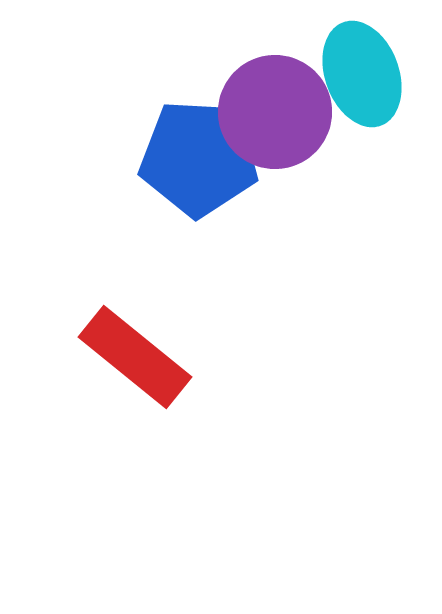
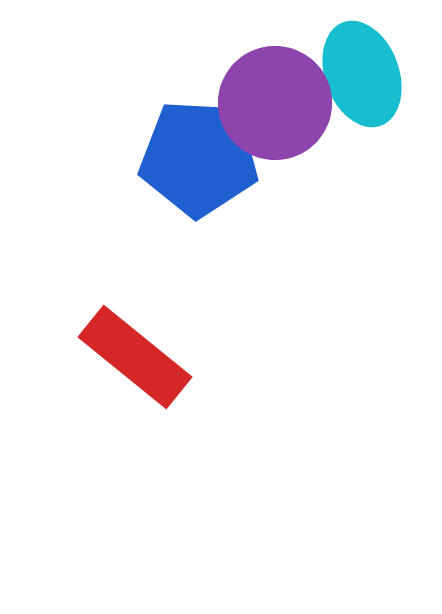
purple circle: moved 9 px up
